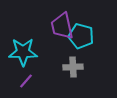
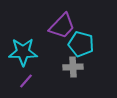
purple trapezoid: rotated 124 degrees counterclockwise
cyan pentagon: moved 8 px down
